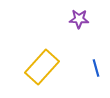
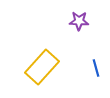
purple star: moved 2 px down
